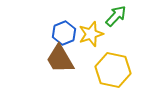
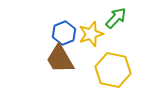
green arrow: moved 2 px down
